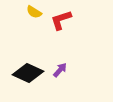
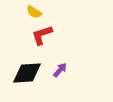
red L-shape: moved 19 px left, 15 px down
black diamond: moved 1 px left; rotated 28 degrees counterclockwise
